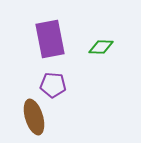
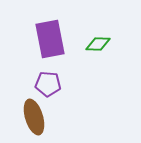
green diamond: moved 3 px left, 3 px up
purple pentagon: moved 5 px left, 1 px up
